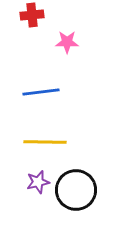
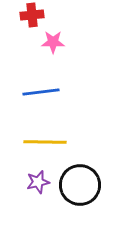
pink star: moved 14 px left
black circle: moved 4 px right, 5 px up
